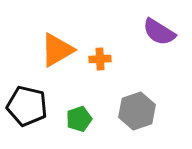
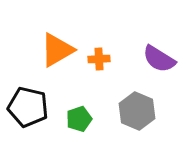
purple semicircle: moved 27 px down
orange cross: moved 1 px left
black pentagon: moved 1 px right, 1 px down
gray hexagon: rotated 18 degrees counterclockwise
